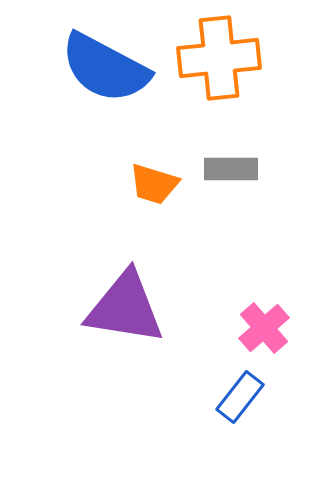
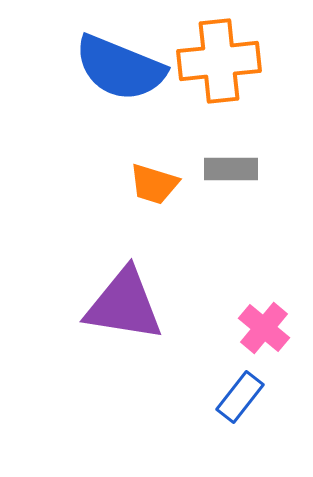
orange cross: moved 3 px down
blue semicircle: moved 15 px right; rotated 6 degrees counterclockwise
purple triangle: moved 1 px left, 3 px up
pink cross: rotated 9 degrees counterclockwise
